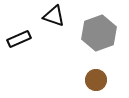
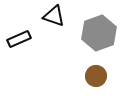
brown circle: moved 4 px up
